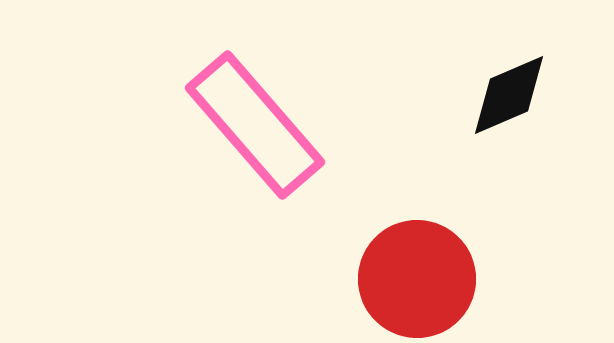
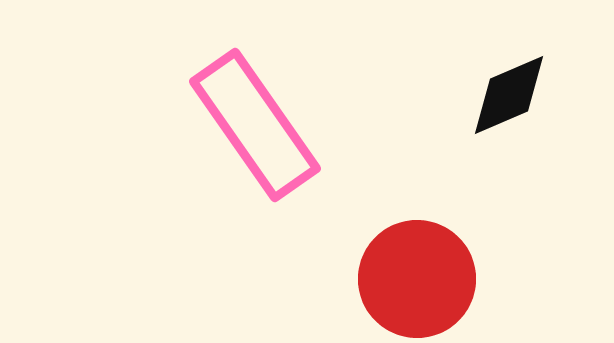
pink rectangle: rotated 6 degrees clockwise
